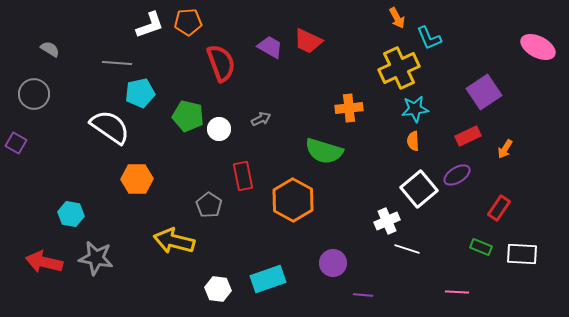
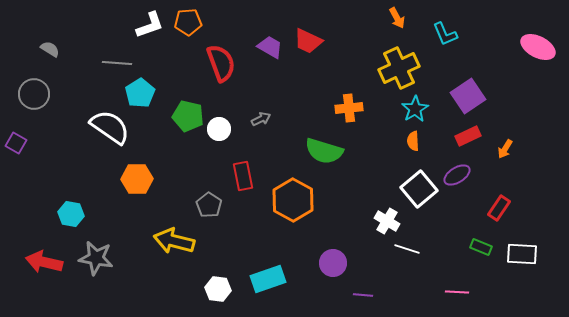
cyan L-shape at (429, 38): moved 16 px right, 4 px up
purple square at (484, 92): moved 16 px left, 4 px down
cyan pentagon at (140, 93): rotated 20 degrees counterclockwise
cyan star at (415, 109): rotated 24 degrees counterclockwise
white cross at (387, 221): rotated 35 degrees counterclockwise
